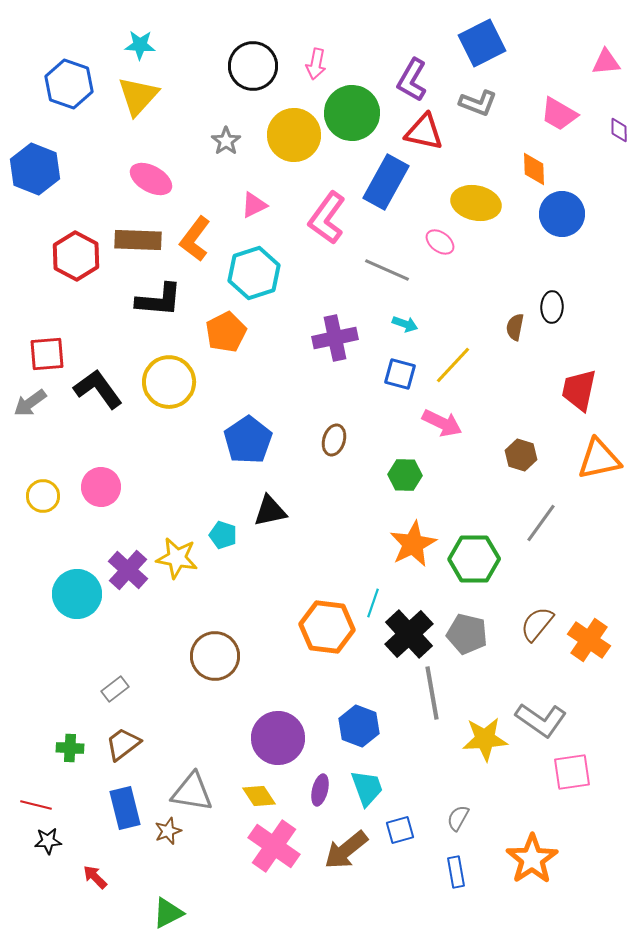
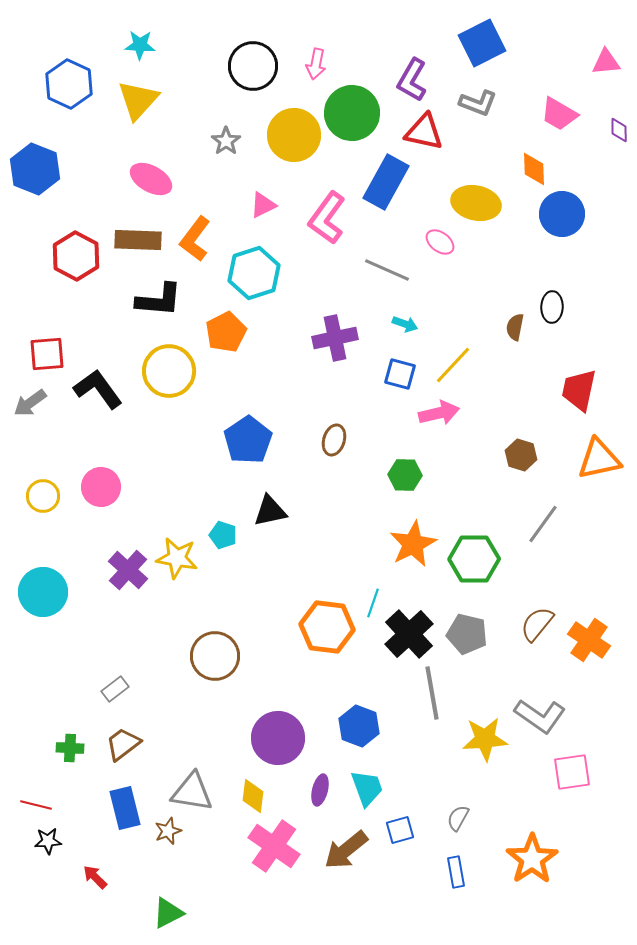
blue hexagon at (69, 84): rotated 6 degrees clockwise
yellow triangle at (138, 96): moved 4 px down
pink triangle at (254, 205): moved 9 px right
yellow circle at (169, 382): moved 11 px up
pink arrow at (442, 423): moved 3 px left, 10 px up; rotated 39 degrees counterclockwise
gray line at (541, 523): moved 2 px right, 1 px down
cyan circle at (77, 594): moved 34 px left, 2 px up
gray L-shape at (541, 720): moved 1 px left, 4 px up
yellow diamond at (259, 796): moved 6 px left; rotated 40 degrees clockwise
